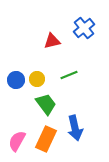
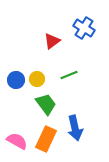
blue cross: rotated 20 degrees counterclockwise
red triangle: rotated 24 degrees counterclockwise
pink semicircle: rotated 90 degrees clockwise
